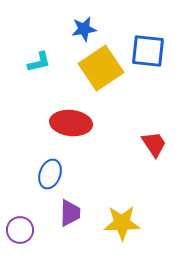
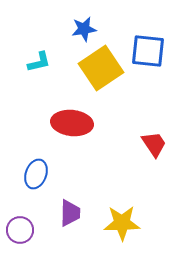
red ellipse: moved 1 px right
blue ellipse: moved 14 px left
